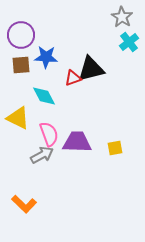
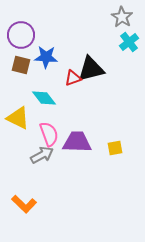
brown square: rotated 18 degrees clockwise
cyan diamond: moved 2 px down; rotated 10 degrees counterclockwise
